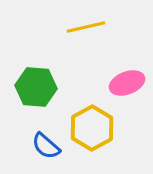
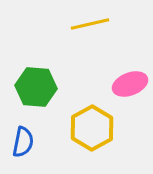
yellow line: moved 4 px right, 3 px up
pink ellipse: moved 3 px right, 1 px down
blue semicircle: moved 23 px left, 4 px up; rotated 120 degrees counterclockwise
